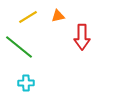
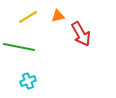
red arrow: moved 1 px left, 3 px up; rotated 30 degrees counterclockwise
green line: rotated 28 degrees counterclockwise
cyan cross: moved 2 px right, 2 px up; rotated 21 degrees counterclockwise
